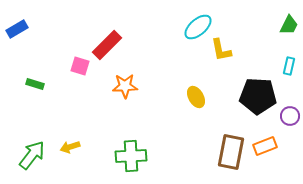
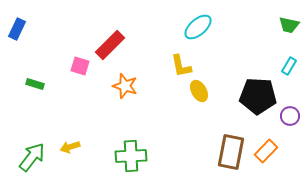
green trapezoid: rotated 75 degrees clockwise
blue rectangle: rotated 35 degrees counterclockwise
red rectangle: moved 3 px right
yellow L-shape: moved 40 px left, 16 px down
cyan rectangle: rotated 18 degrees clockwise
orange star: rotated 20 degrees clockwise
yellow ellipse: moved 3 px right, 6 px up
orange rectangle: moved 1 px right, 5 px down; rotated 25 degrees counterclockwise
green arrow: moved 2 px down
